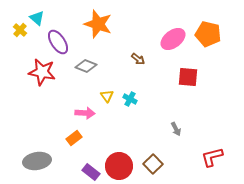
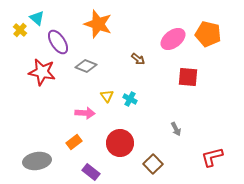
orange rectangle: moved 4 px down
red circle: moved 1 px right, 23 px up
